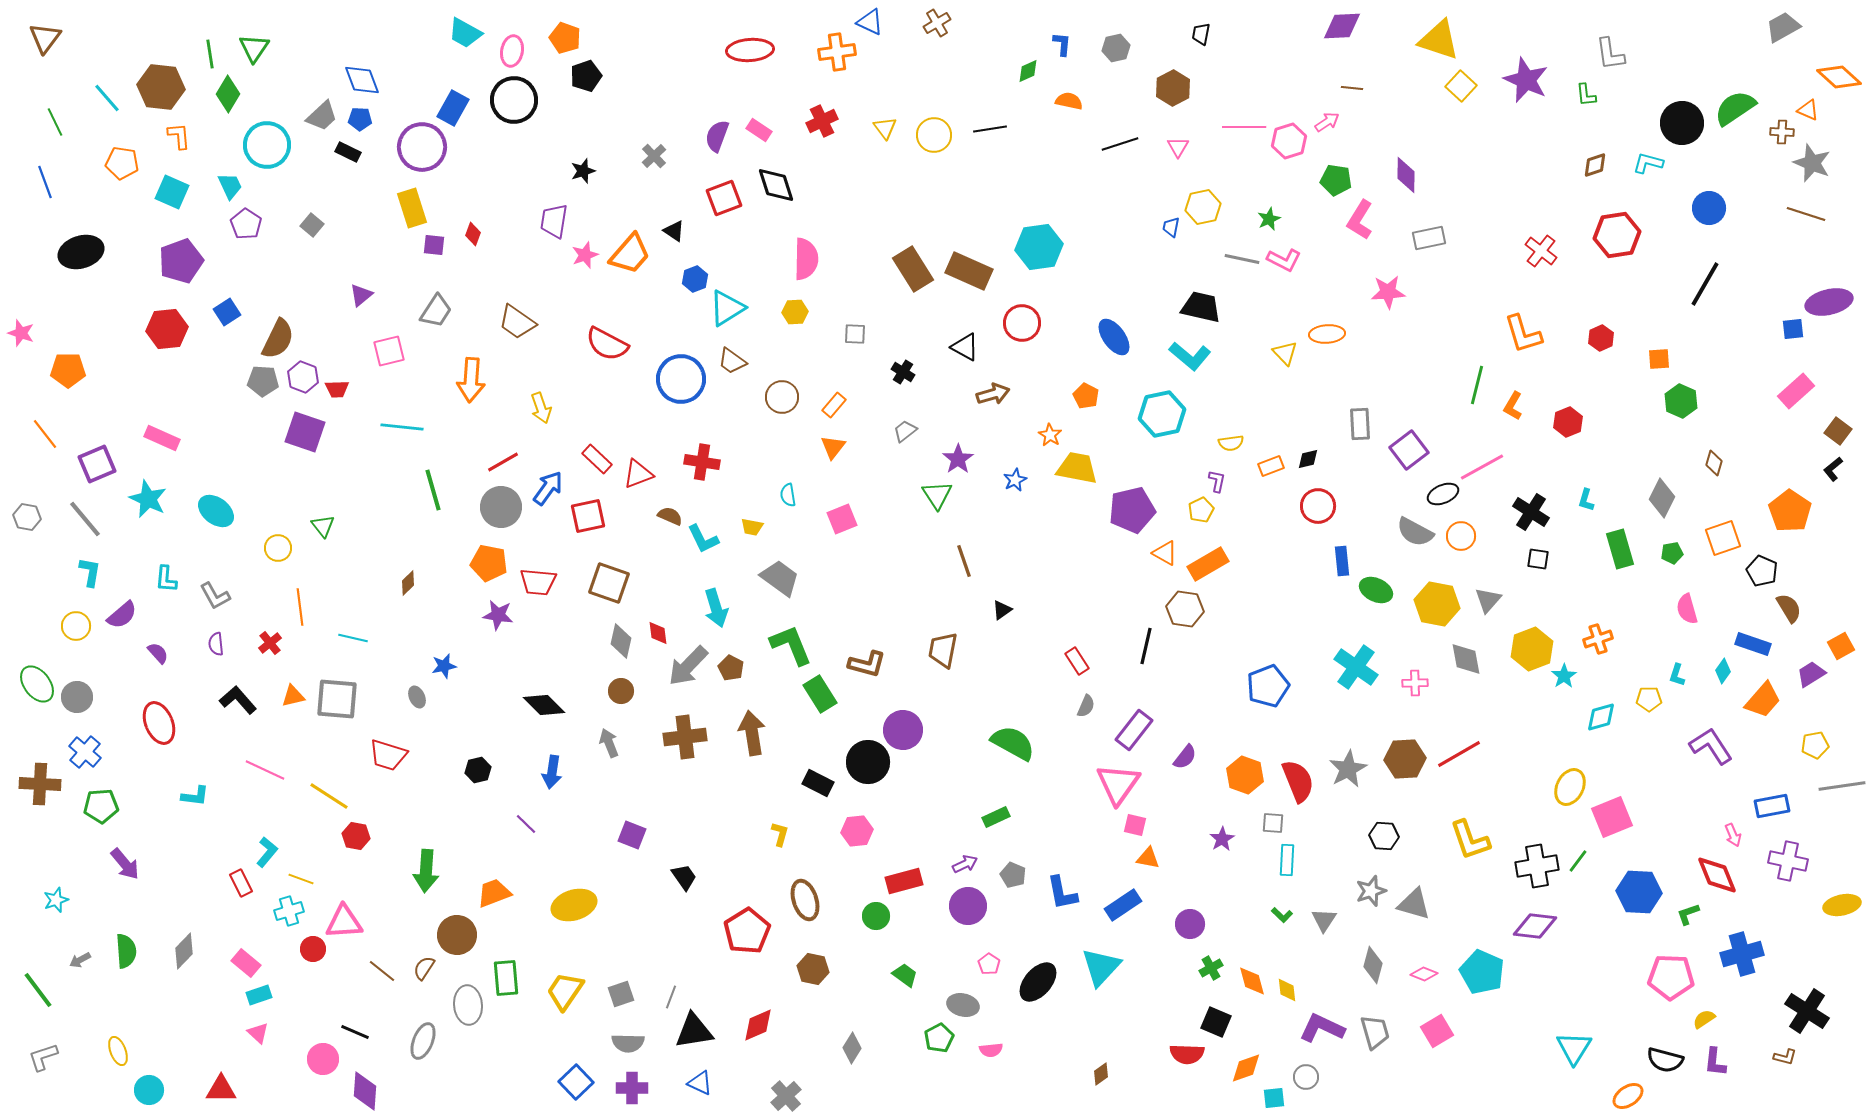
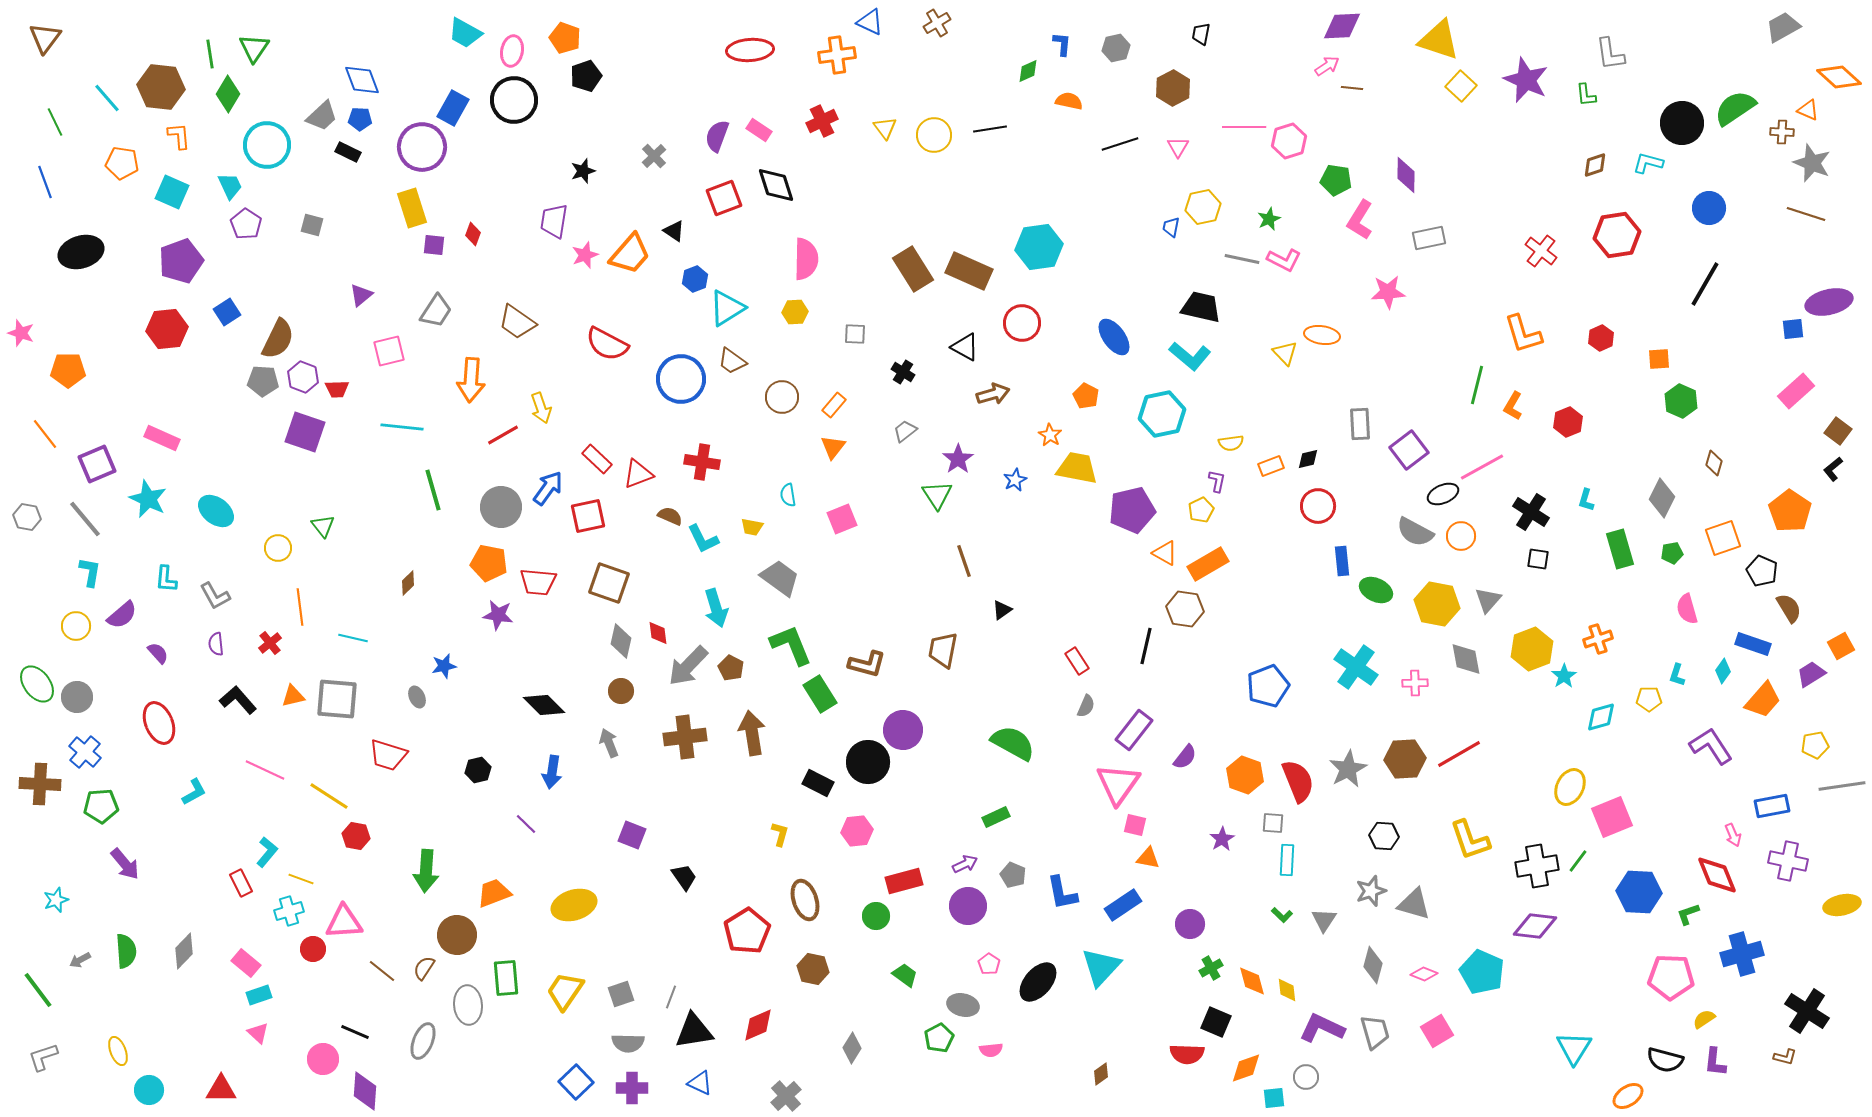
orange cross at (837, 52): moved 3 px down
pink arrow at (1327, 122): moved 56 px up
gray square at (312, 225): rotated 25 degrees counterclockwise
orange ellipse at (1327, 334): moved 5 px left, 1 px down; rotated 12 degrees clockwise
red line at (503, 462): moved 27 px up
cyan L-shape at (195, 796): moved 1 px left, 4 px up; rotated 36 degrees counterclockwise
